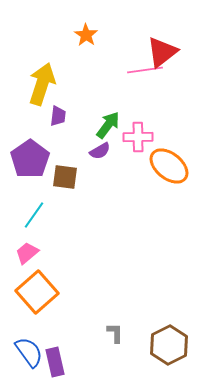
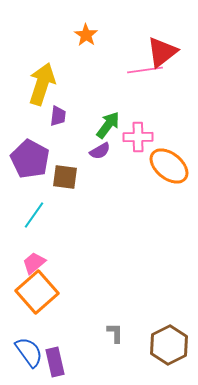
purple pentagon: rotated 9 degrees counterclockwise
pink trapezoid: moved 7 px right, 10 px down
